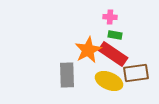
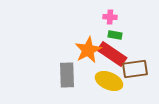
red rectangle: moved 1 px left
brown rectangle: moved 1 px left, 4 px up
